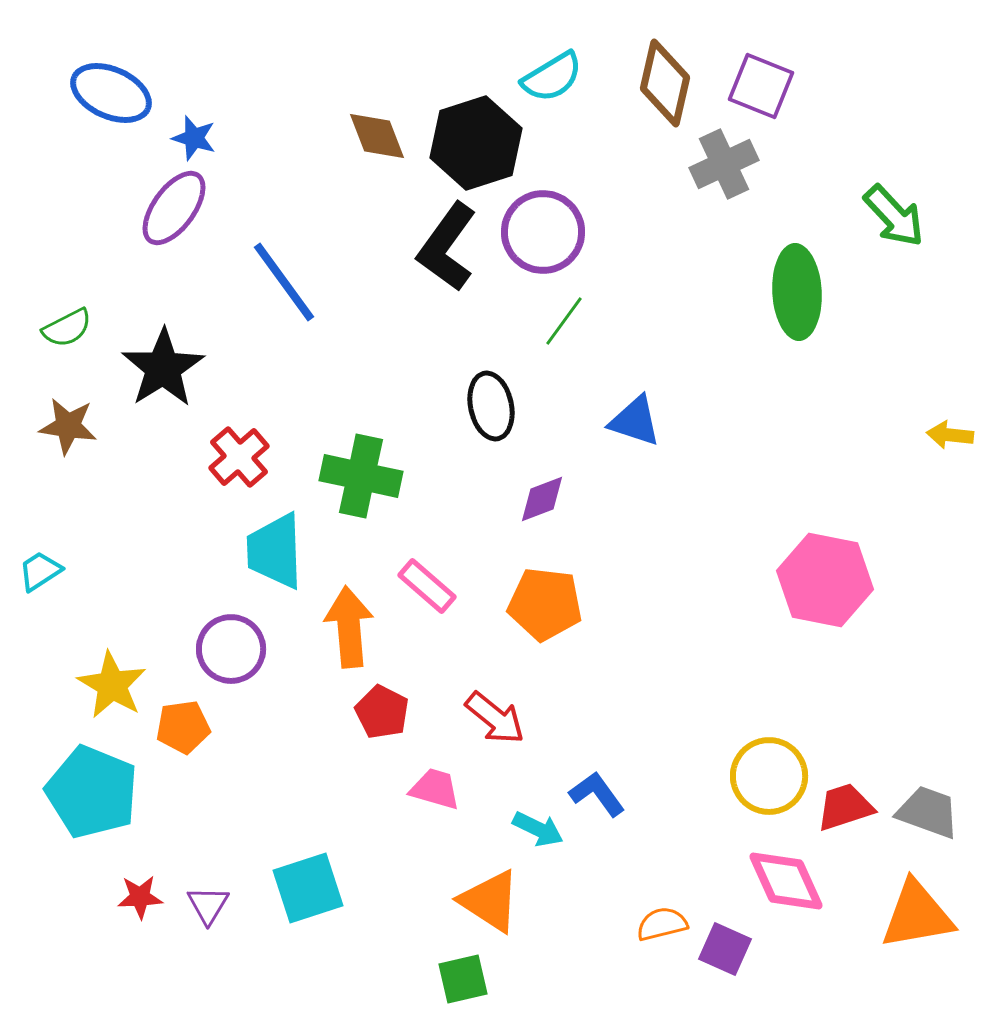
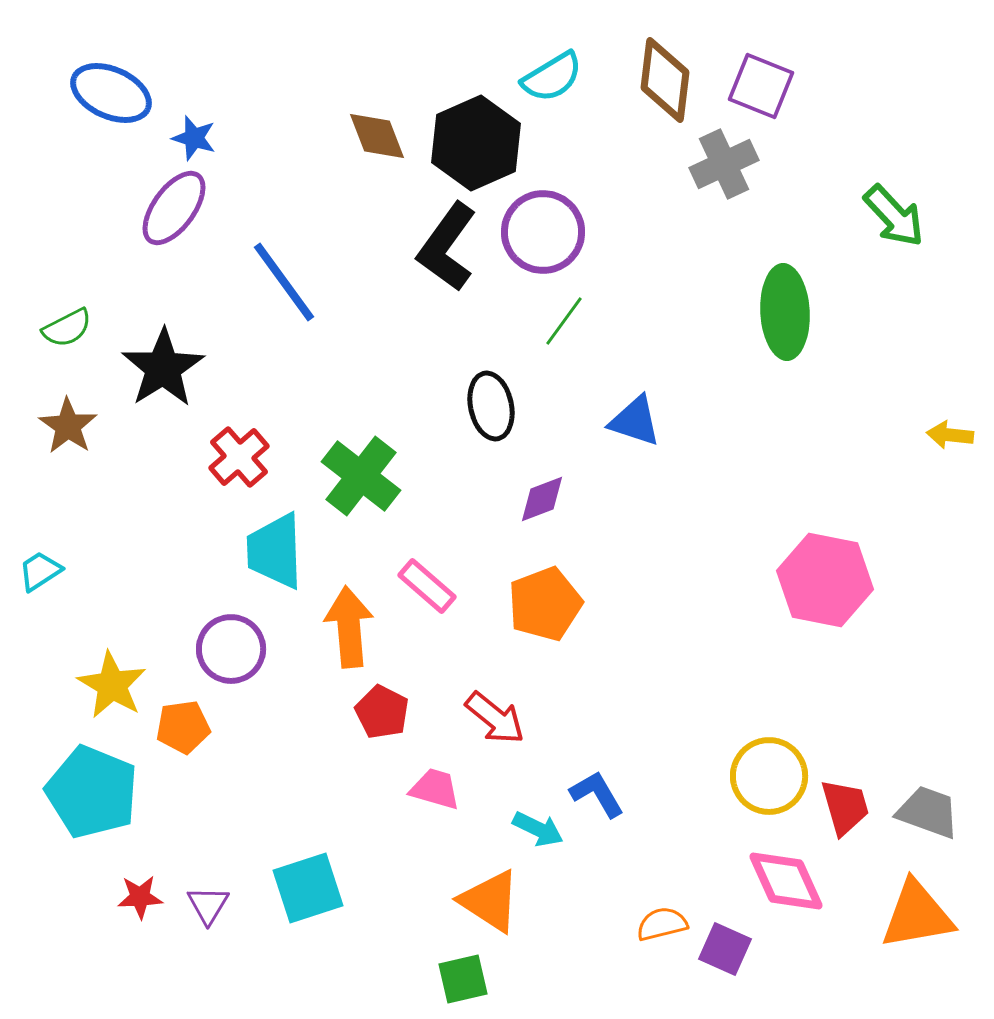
brown diamond at (665, 83): moved 3 px up; rotated 6 degrees counterclockwise
black hexagon at (476, 143): rotated 6 degrees counterclockwise
green ellipse at (797, 292): moved 12 px left, 20 px down
brown star at (68, 426): rotated 26 degrees clockwise
green cross at (361, 476): rotated 26 degrees clockwise
orange pentagon at (545, 604): rotated 28 degrees counterclockwise
blue L-shape at (597, 794): rotated 6 degrees clockwise
red trapezoid at (845, 807): rotated 92 degrees clockwise
